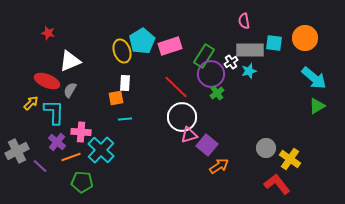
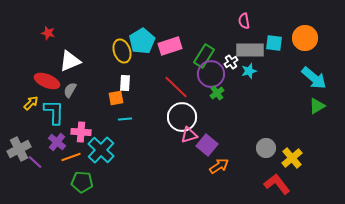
gray cross: moved 2 px right, 2 px up
yellow cross: moved 2 px right, 1 px up; rotated 15 degrees clockwise
purple line: moved 5 px left, 4 px up
